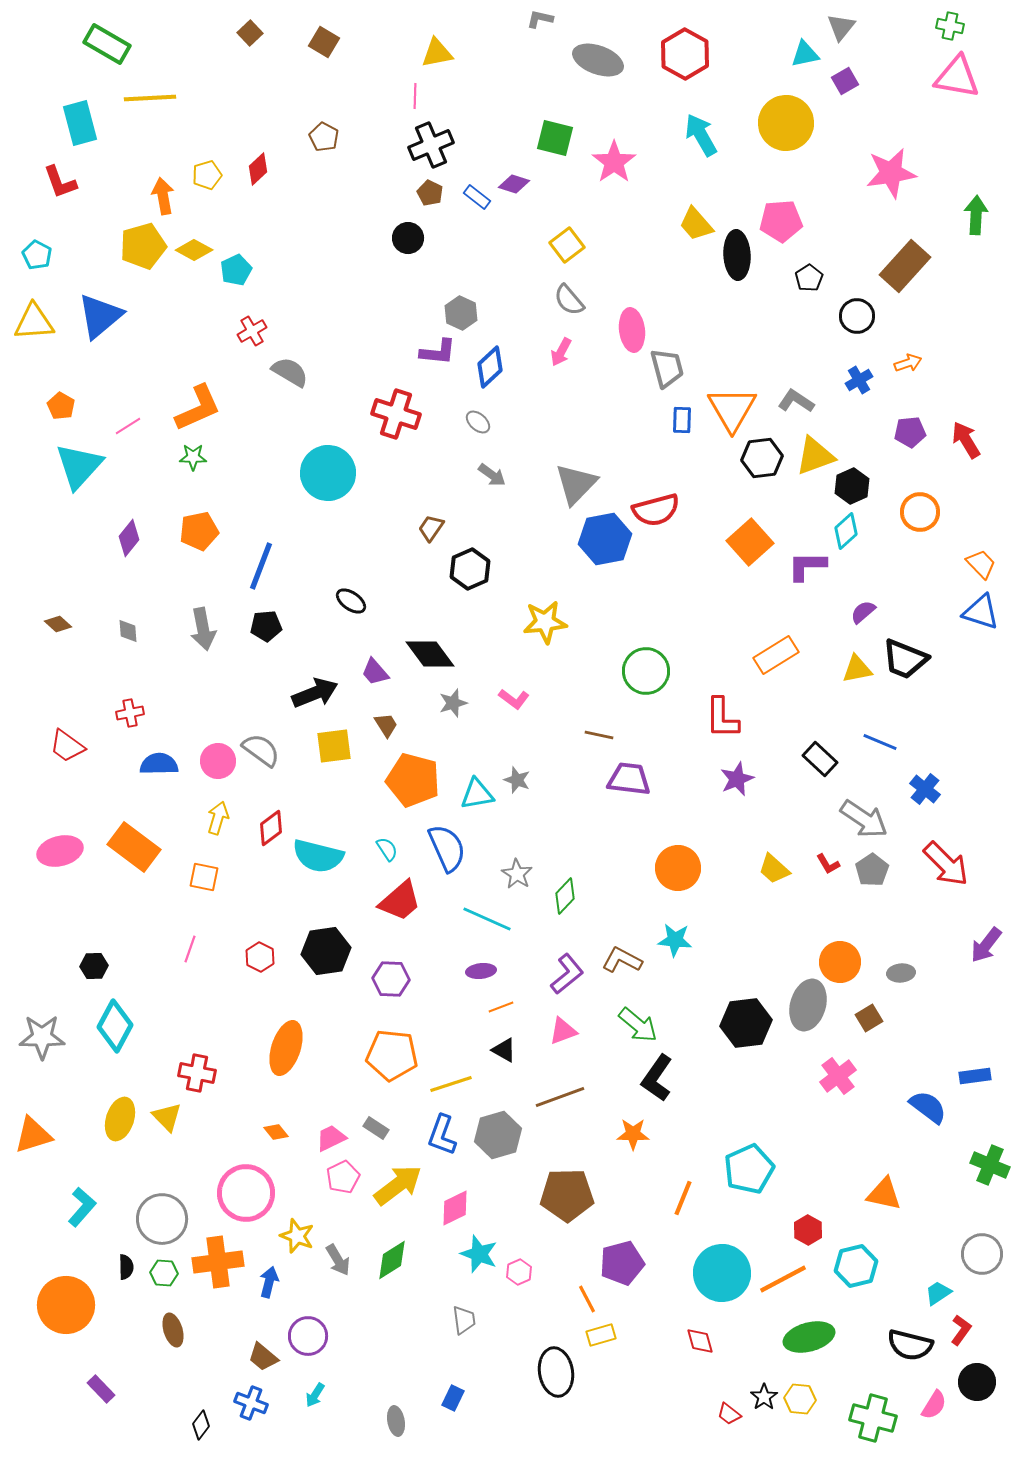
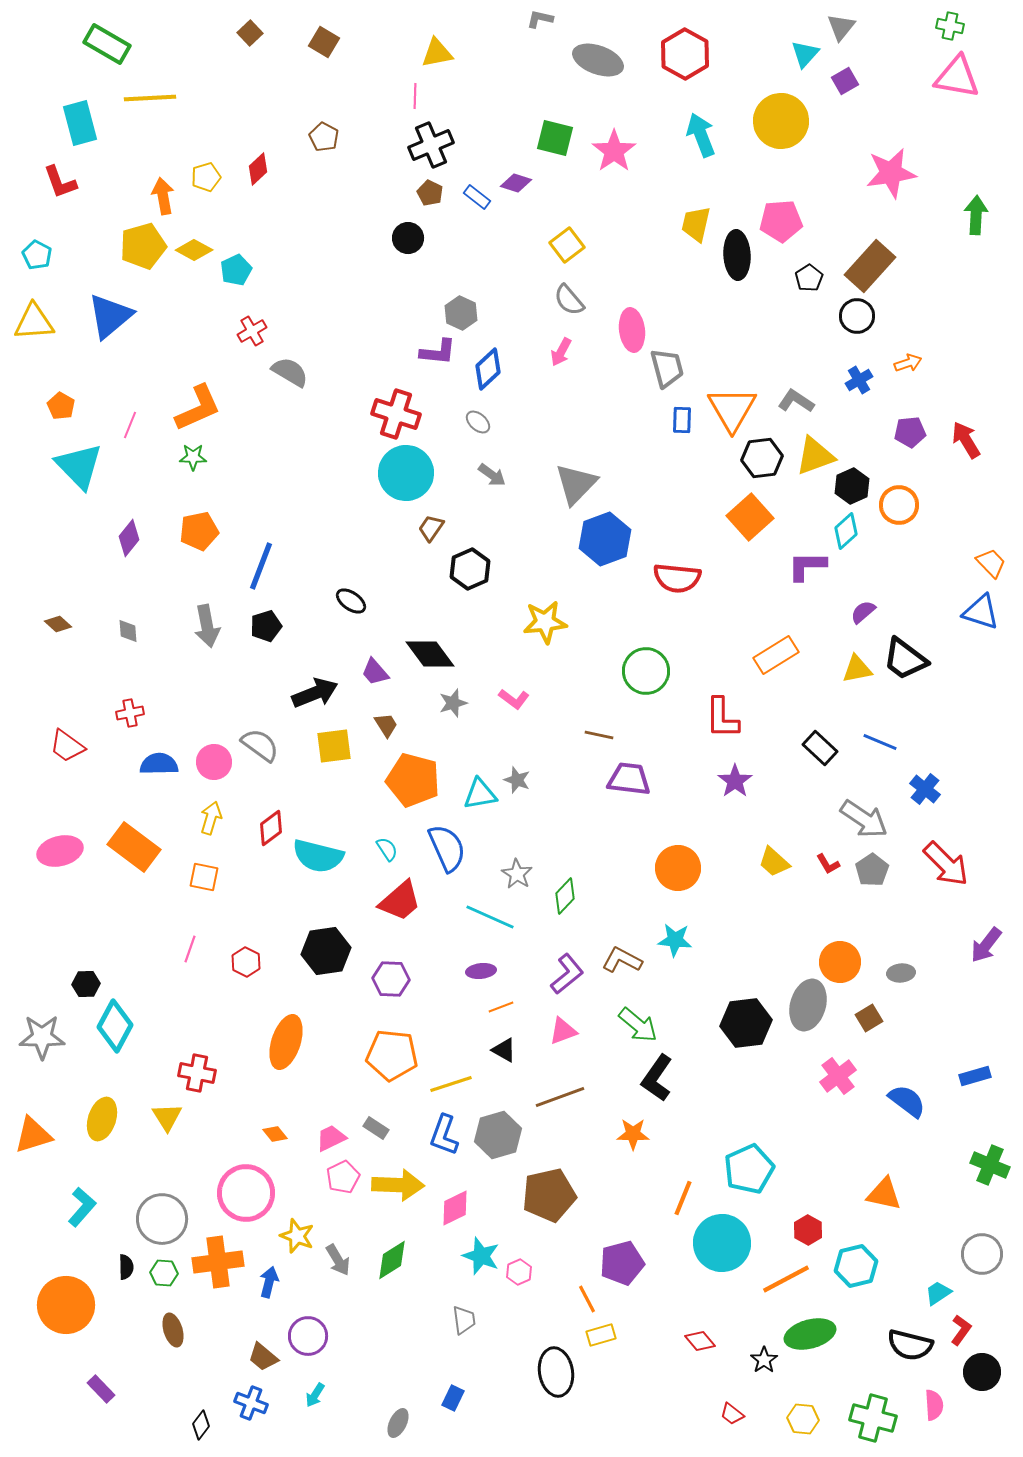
cyan triangle at (805, 54): rotated 36 degrees counterclockwise
yellow circle at (786, 123): moved 5 px left, 2 px up
cyan arrow at (701, 135): rotated 9 degrees clockwise
pink star at (614, 162): moved 11 px up
yellow pentagon at (207, 175): moved 1 px left, 2 px down
purple diamond at (514, 184): moved 2 px right, 1 px up
yellow trapezoid at (696, 224): rotated 54 degrees clockwise
brown rectangle at (905, 266): moved 35 px left
blue triangle at (100, 316): moved 10 px right
blue diamond at (490, 367): moved 2 px left, 2 px down
pink line at (128, 426): moved 2 px right, 1 px up; rotated 36 degrees counterclockwise
cyan triangle at (79, 466): rotated 26 degrees counterclockwise
cyan circle at (328, 473): moved 78 px right
red semicircle at (656, 510): moved 21 px right, 68 px down; rotated 21 degrees clockwise
orange circle at (920, 512): moved 21 px left, 7 px up
blue hexagon at (605, 539): rotated 9 degrees counterclockwise
orange square at (750, 542): moved 25 px up
orange trapezoid at (981, 564): moved 10 px right, 1 px up
black pentagon at (266, 626): rotated 12 degrees counterclockwise
gray arrow at (203, 629): moved 4 px right, 3 px up
black trapezoid at (905, 659): rotated 15 degrees clockwise
gray semicircle at (261, 750): moved 1 px left, 5 px up
black rectangle at (820, 759): moved 11 px up
pink circle at (218, 761): moved 4 px left, 1 px down
purple star at (737, 779): moved 2 px left, 2 px down; rotated 12 degrees counterclockwise
cyan triangle at (477, 794): moved 3 px right
yellow arrow at (218, 818): moved 7 px left
yellow trapezoid at (774, 869): moved 7 px up
cyan line at (487, 919): moved 3 px right, 2 px up
red hexagon at (260, 957): moved 14 px left, 5 px down
black hexagon at (94, 966): moved 8 px left, 18 px down
orange ellipse at (286, 1048): moved 6 px up
blue rectangle at (975, 1076): rotated 8 degrees counterclockwise
blue semicircle at (928, 1107): moved 21 px left, 6 px up
yellow triangle at (167, 1117): rotated 12 degrees clockwise
yellow ellipse at (120, 1119): moved 18 px left
orange diamond at (276, 1132): moved 1 px left, 2 px down
blue L-shape at (442, 1135): moved 2 px right
yellow arrow at (398, 1185): rotated 39 degrees clockwise
brown pentagon at (567, 1195): moved 18 px left; rotated 12 degrees counterclockwise
cyan star at (479, 1254): moved 2 px right, 2 px down
cyan circle at (722, 1273): moved 30 px up
orange line at (783, 1279): moved 3 px right
green ellipse at (809, 1337): moved 1 px right, 3 px up
red diamond at (700, 1341): rotated 24 degrees counterclockwise
black circle at (977, 1382): moved 5 px right, 10 px up
black star at (764, 1397): moved 37 px up
yellow hexagon at (800, 1399): moved 3 px right, 20 px down
pink semicircle at (934, 1405): rotated 36 degrees counterclockwise
red trapezoid at (729, 1414): moved 3 px right
gray ellipse at (396, 1421): moved 2 px right, 2 px down; rotated 36 degrees clockwise
